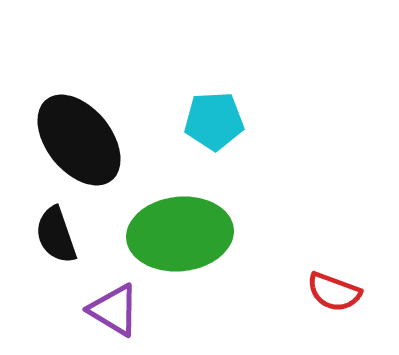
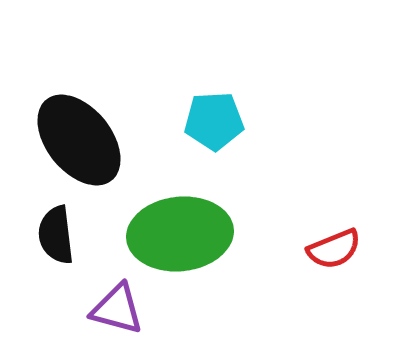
black semicircle: rotated 12 degrees clockwise
red semicircle: moved 43 px up; rotated 42 degrees counterclockwise
purple triangle: moved 3 px right, 1 px up; rotated 16 degrees counterclockwise
